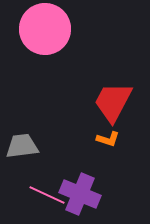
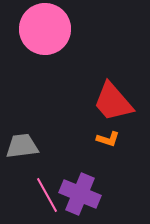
red trapezoid: rotated 69 degrees counterclockwise
pink line: rotated 36 degrees clockwise
